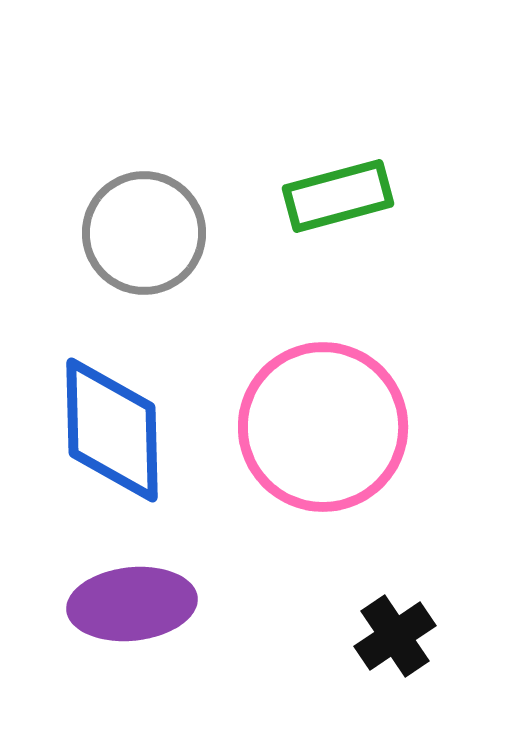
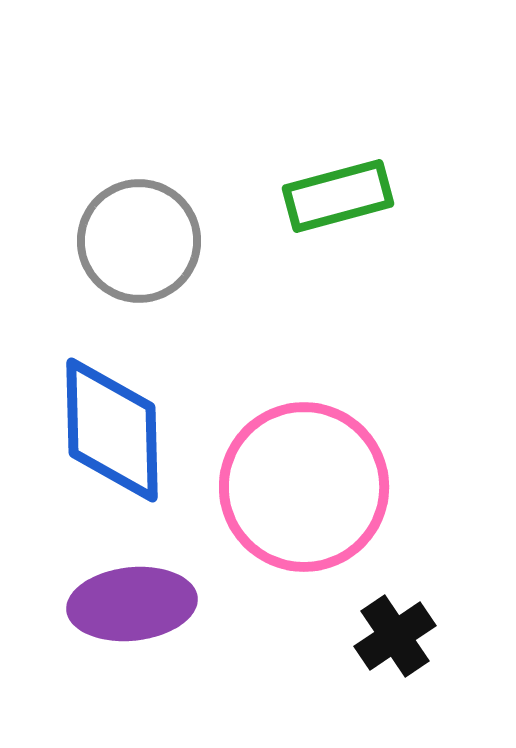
gray circle: moved 5 px left, 8 px down
pink circle: moved 19 px left, 60 px down
